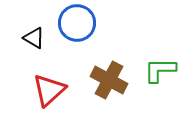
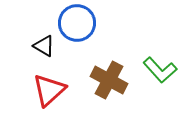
black triangle: moved 10 px right, 8 px down
green L-shape: rotated 132 degrees counterclockwise
